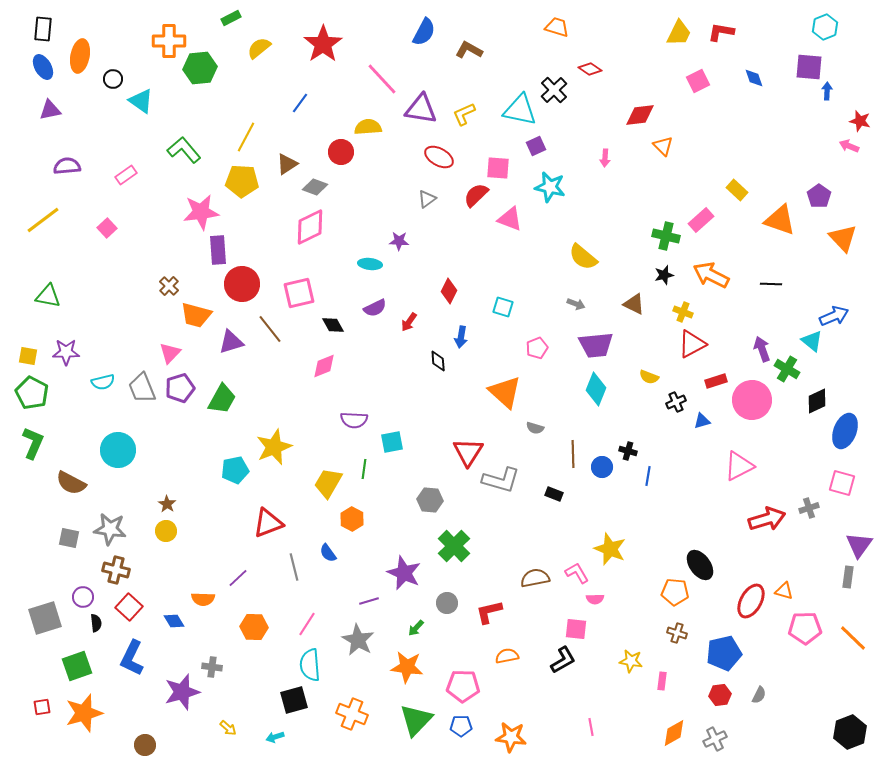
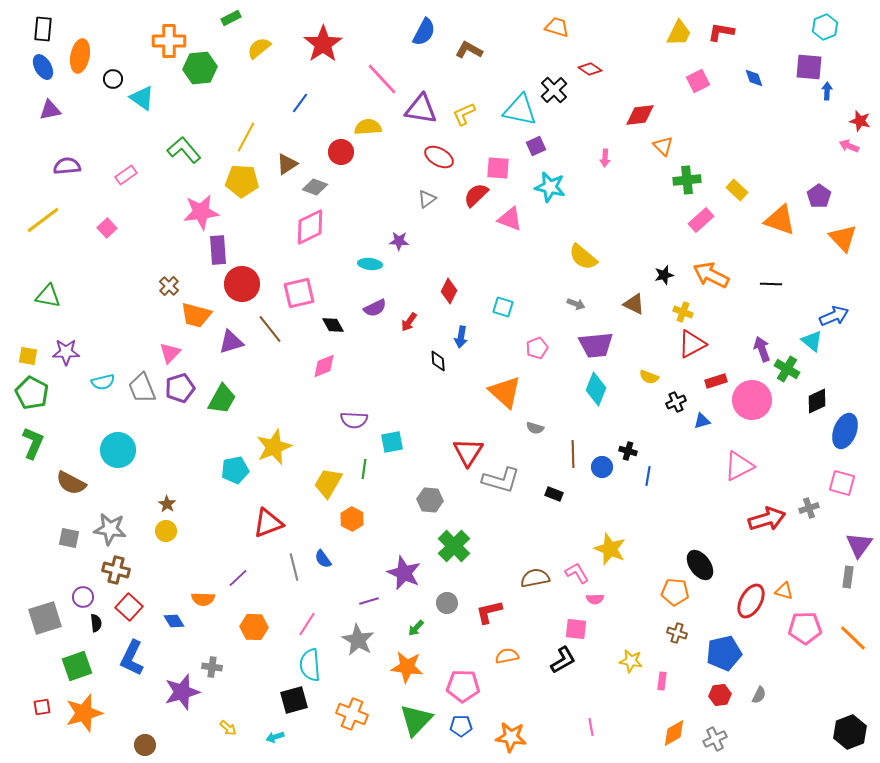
cyan triangle at (141, 101): moved 1 px right, 3 px up
green cross at (666, 236): moved 21 px right, 56 px up; rotated 20 degrees counterclockwise
blue semicircle at (328, 553): moved 5 px left, 6 px down
